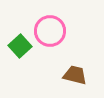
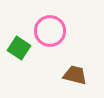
green square: moved 1 px left, 2 px down; rotated 15 degrees counterclockwise
